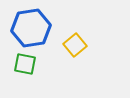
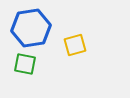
yellow square: rotated 25 degrees clockwise
